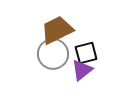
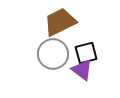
brown trapezoid: moved 3 px right, 8 px up
purple triangle: rotated 45 degrees counterclockwise
